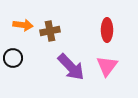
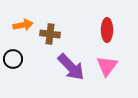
orange arrow: rotated 18 degrees counterclockwise
brown cross: moved 3 px down; rotated 18 degrees clockwise
black circle: moved 1 px down
